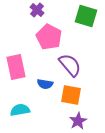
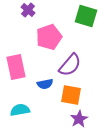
purple cross: moved 9 px left
pink pentagon: rotated 25 degrees clockwise
purple semicircle: rotated 80 degrees clockwise
blue semicircle: rotated 21 degrees counterclockwise
purple star: moved 1 px right, 2 px up
